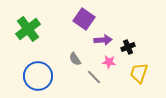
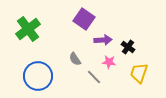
black cross: rotated 32 degrees counterclockwise
